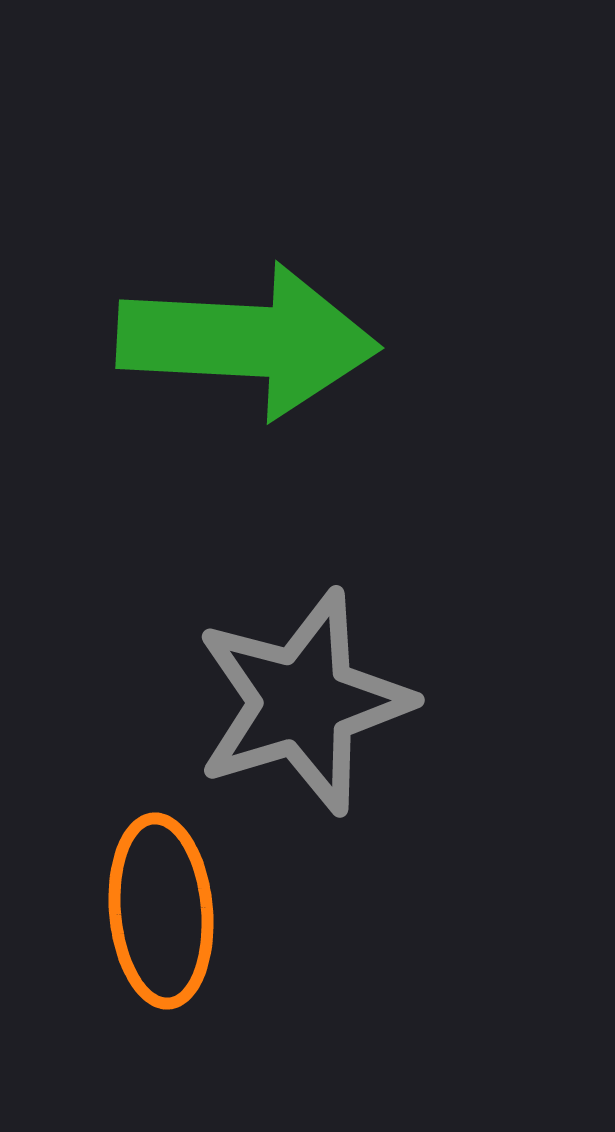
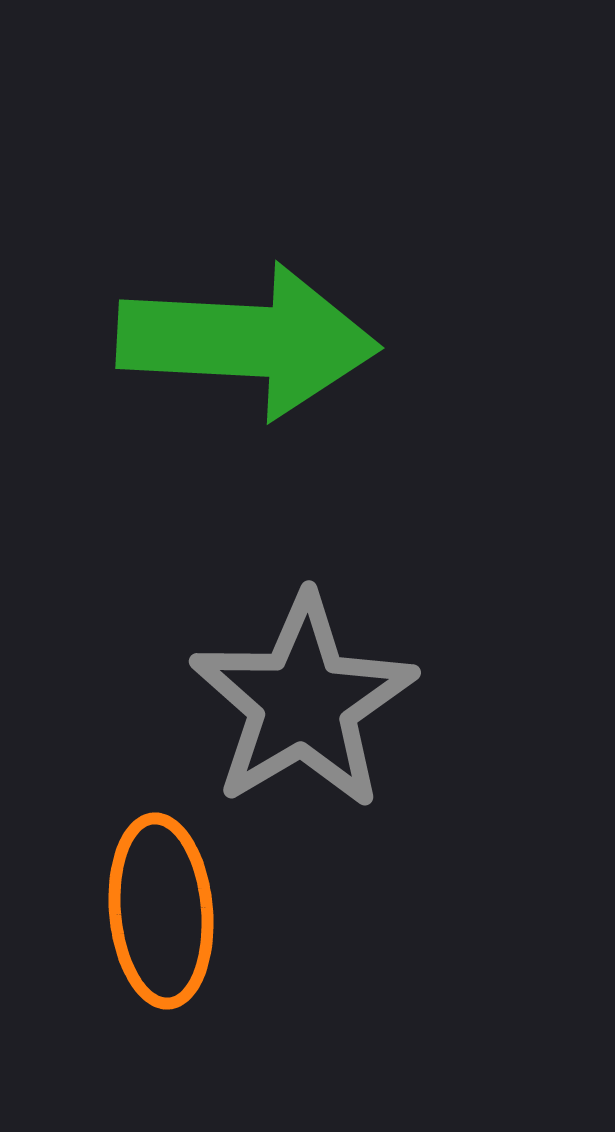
gray star: rotated 14 degrees counterclockwise
